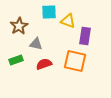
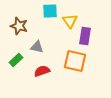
cyan square: moved 1 px right, 1 px up
yellow triangle: moved 2 px right; rotated 35 degrees clockwise
brown star: rotated 24 degrees counterclockwise
gray triangle: moved 1 px right, 3 px down
green rectangle: rotated 24 degrees counterclockwise
red semicircle: moved 2 px left, 7 px down
